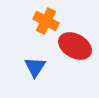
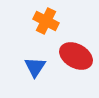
red ellipse: moved 1 px right, 10 px down
